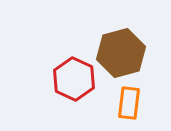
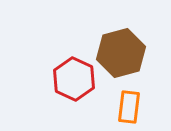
orange rectangle: moved 4 px down
